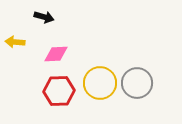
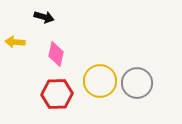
pink diamond: rotated 75 degrees counterclockwise
yellow circle: moved 2 px up
red hexagon: moved 2 px left, 3 px down
